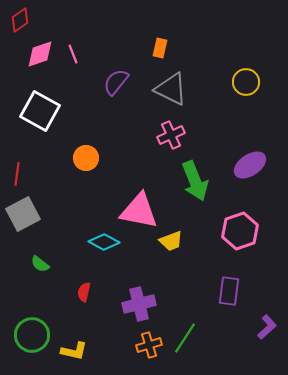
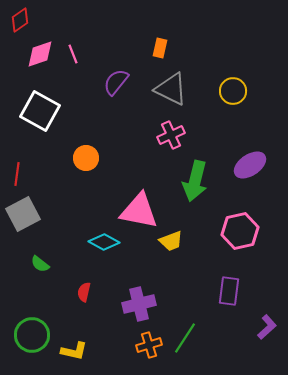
yellow circle: moved 13 px left, 9 px down
green arrow: rotated 36 degrees clockwise
pink hexagon: rotated 6 degrees clockwise
